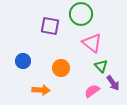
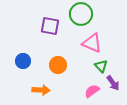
pink triangle: rotated 15 degrees counterclockwise
orange circle: moved 3 px left, 3 px up
